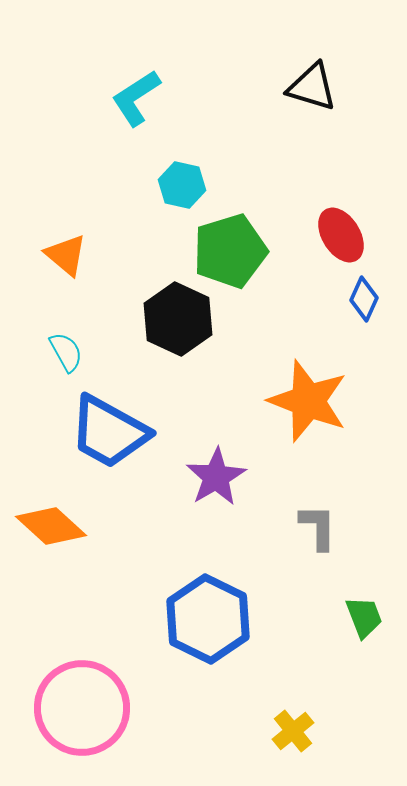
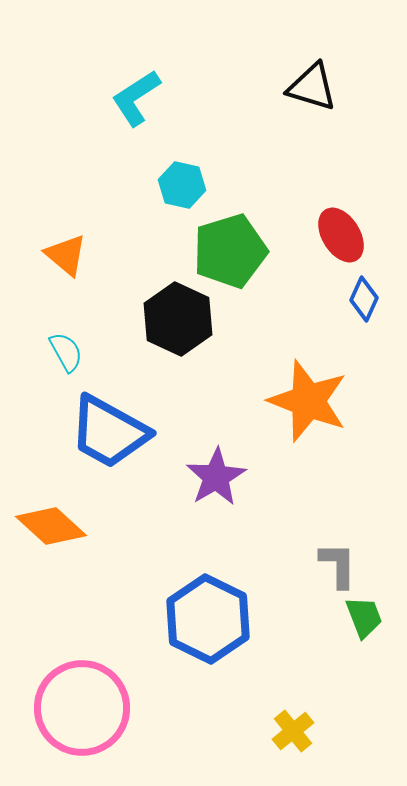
gray L-shape: moved 20 px right, 38 px down
